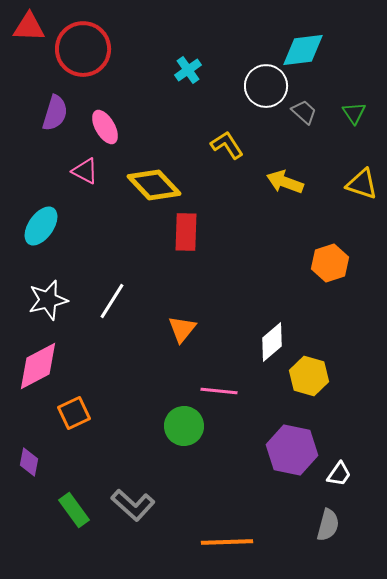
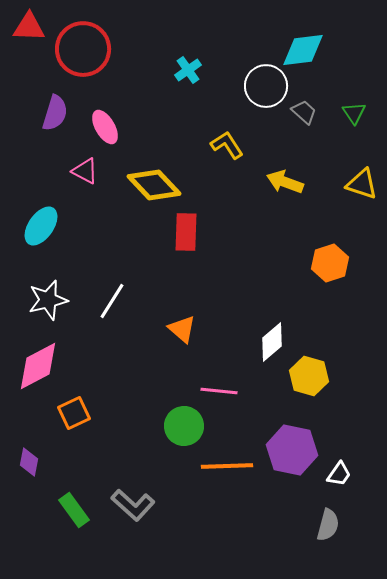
orange triangle: rotated 28 degrees counterclockwise
orange line: moved 76 px up
